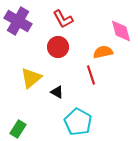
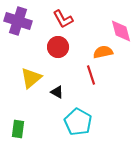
purple cross: rotated 12 degrees counterclockwise
green rectangle: rotated 24 degrees counterclockwise
